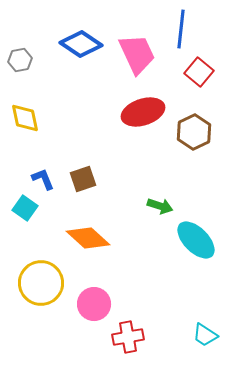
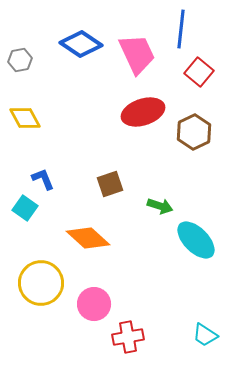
yellow diamond: rotated 16 degrees counterclockwise
brown square: moved 27 px right, 5 px down
